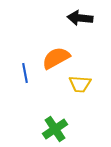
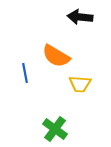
black arrow: moved 1 px up
orange semicircle: moved 2 px up; rotated 120 degrees counterclockwise
green cross: rotated 20 degrees counterclockwise
